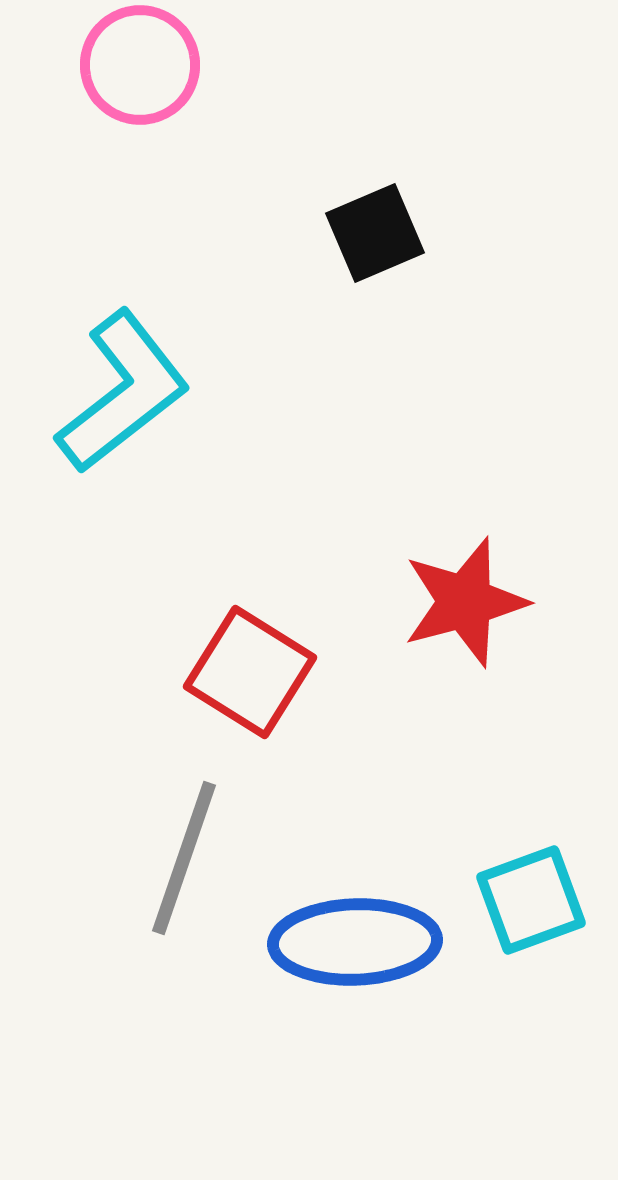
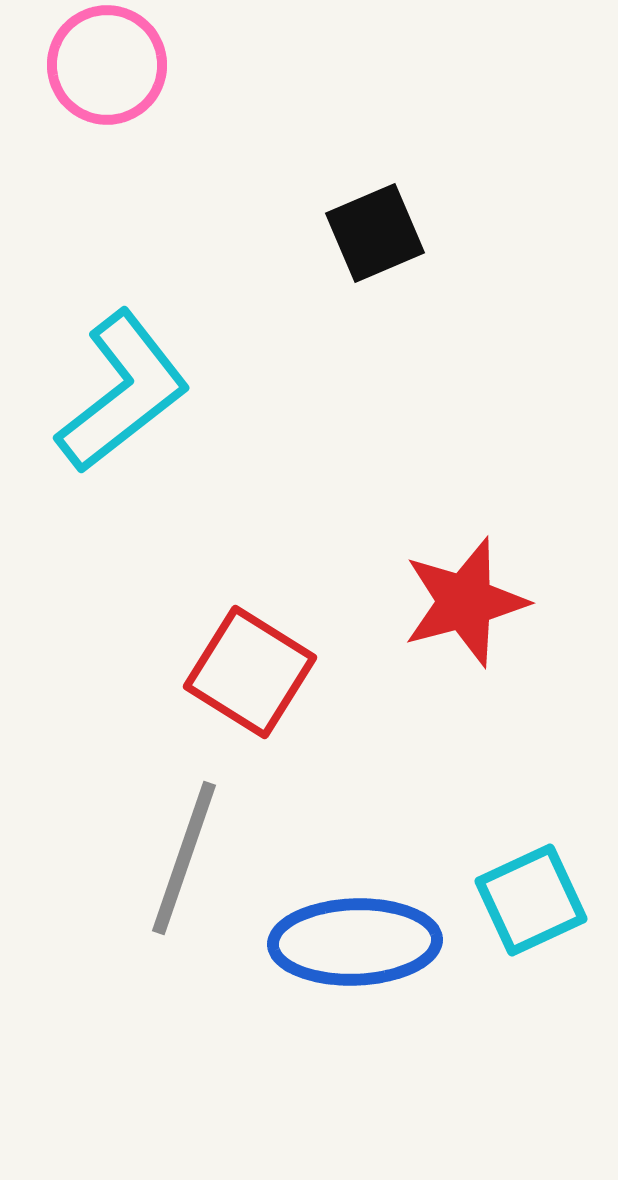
pink circle: moved 33 px left
cyan square: rotated 5 degrees counterclockwise
